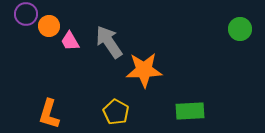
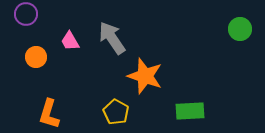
orange circle: moved 13 px left, 31 px down
gray arrow: moved 3 px right, 4 px up
orange star: moved 1 px right, 6 px down; rotated 21 degrees clockwise
